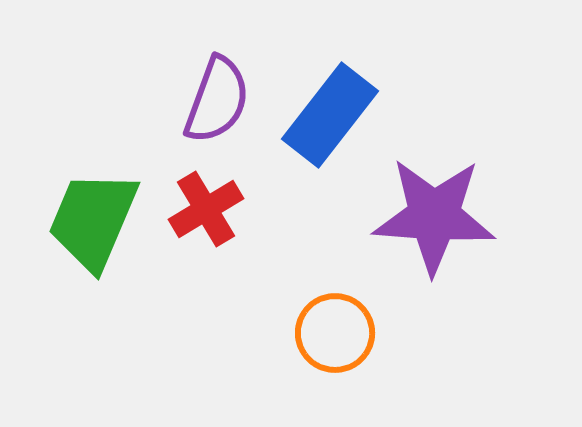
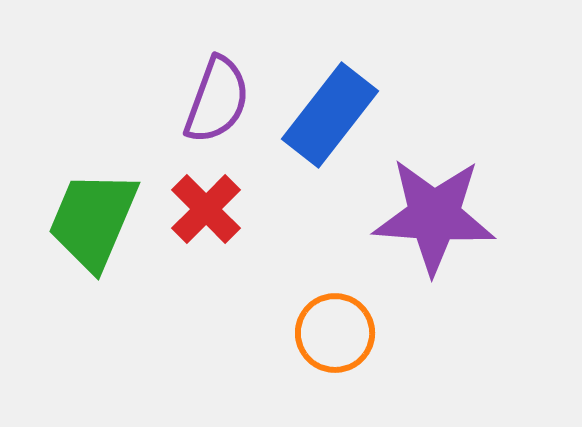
red cross: rotated 14 degrees counterclockwise
